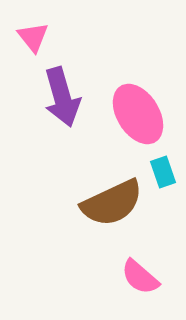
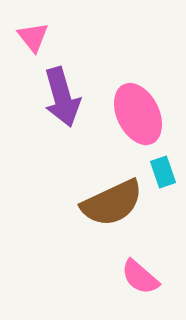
pink ellipse: rotated 6 degrees clockwise
